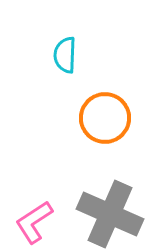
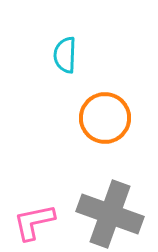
gray cross: rotated 4 degrees counterclockwise
pink L-shape: rotated 21 degrees clockwise
